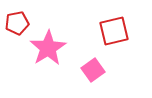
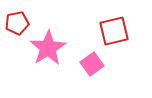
pink square: moved 1 px left, 6 px up
